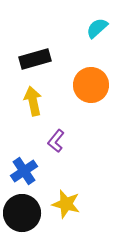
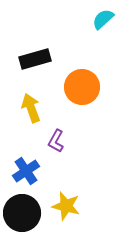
cyan semicircle: moved 6 px right, 9 px up
orange circle: moved 9 px left, 2 px down
yellow arrow: moved 2 px left, 7 px down; rotated 8 degrees counterclockwise
purple L-shape: rotated 10 degrees counterclockwise
blue cross: moved 2 px right
yellow star: moved 2 px down
